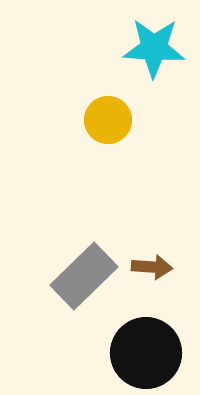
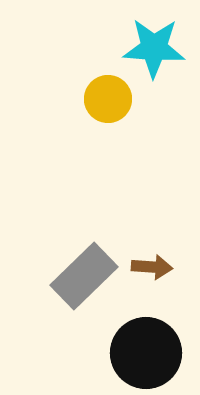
yellow circle: moved 21 px up
